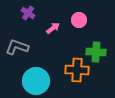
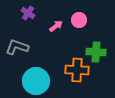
pink arrow: moved 3 px right, 2 px up
